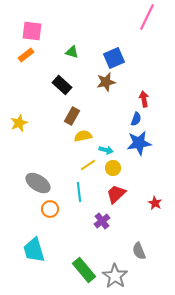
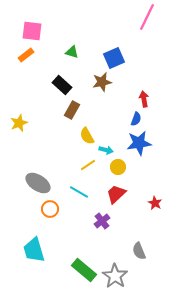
brown star: moved 4 px left
brown rectangle: moved 6 px up
yellow semicircle: moved 4 px right; rotated 108 degrees counterclockwise
yellow circle: moved 5 px right, 1 px up
cyan line: rotated 54 degrees counterclockwise
green rectangle: rotated 10 degrees counterclockwise
